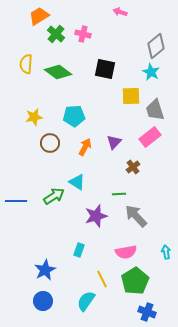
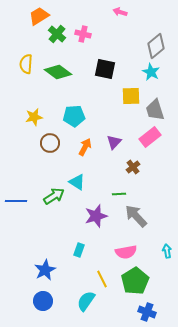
green cross: moved 1 px right
cyan arrow: moved 1 px right, 1 px up
